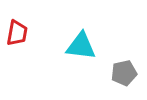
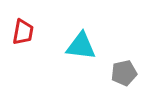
red trapezoid: moved 6 px right, 1 px up
